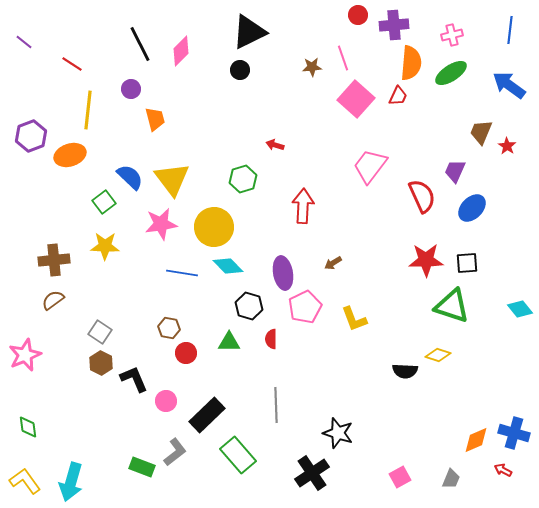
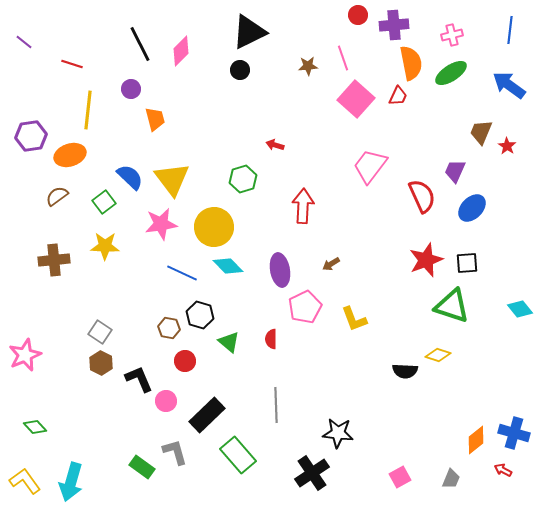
orange semicircle at (411, 63): rotated 16 degrees counterclockwise
red line at (72, 64): rotated 15 degrees counterclockwise
brown star at (312, 67): moved 4 px left, 1 px up
purple hexagon at (31, 136): rotated 12 degrees clockwise
red star at (426, 260): rotated 20 degrees counterclockwise
brown arrow at (333, 263): moved 2 px left, 1 px down
blue line at (182, 273): rotated 16 degrees clockwise
purple ellipse at (283, 273): moved 3 px left, 3 px up
brown semicircle at (53, 300): moved 4 px right, 104 px up
black hexagon at (249, 306): moved 49 px left, 9 px down
green triangle at (229, 342): rotated 40 degrees clockwise
red circle at (186, 353): moved 1 px left, 8 px down
black L-shape at (134, 379): moved 5 px right
green diamond at (28, 427): moved 7 px right; rotated 35 degrees counterclockwise
black star at (338, 433): rotated 12 degrees counterclockwise
orange diamond at (476, 440): rotated 16 degrees counterclockwise
gray L-shape at (175, 452): rotated 68 degrees counterclockwise
green rectangle at (142, 467): rotated 15 degrees clockwise
